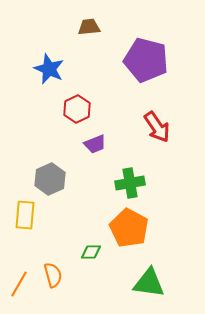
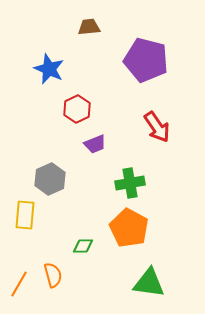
green diamond: moved 8 px left, 6 px up
